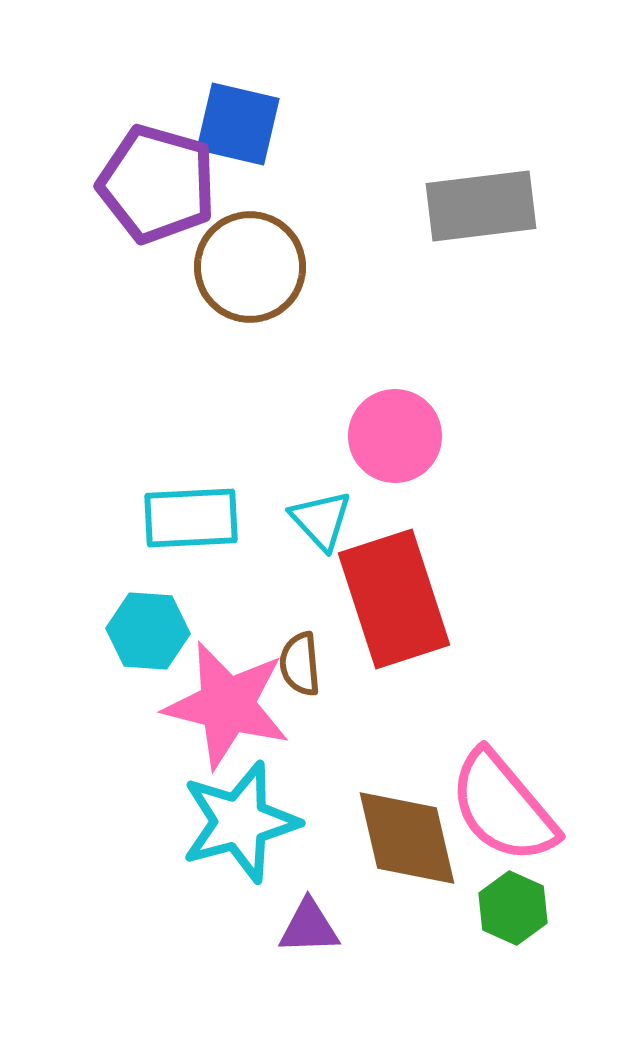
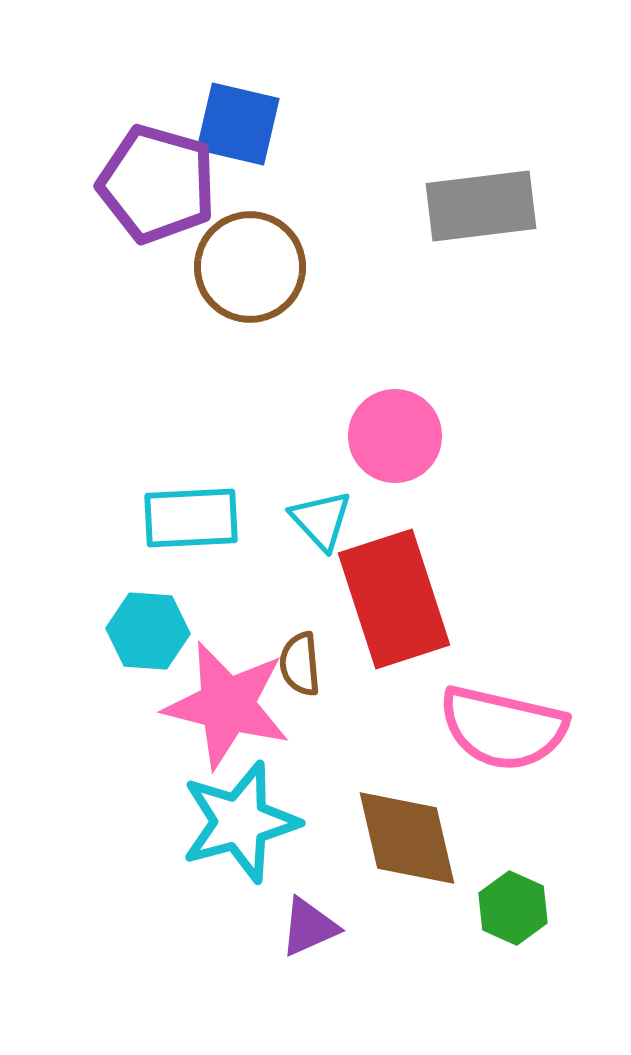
pink semicircle: moved 79 px up; rotated 37 degrees counterclockwise
purple triangle: rotated 22 degrees counterclockwise
